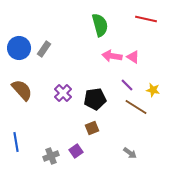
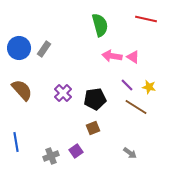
yellow star: moved 4 px left, 3 px up
brown square: moved 1 px right
